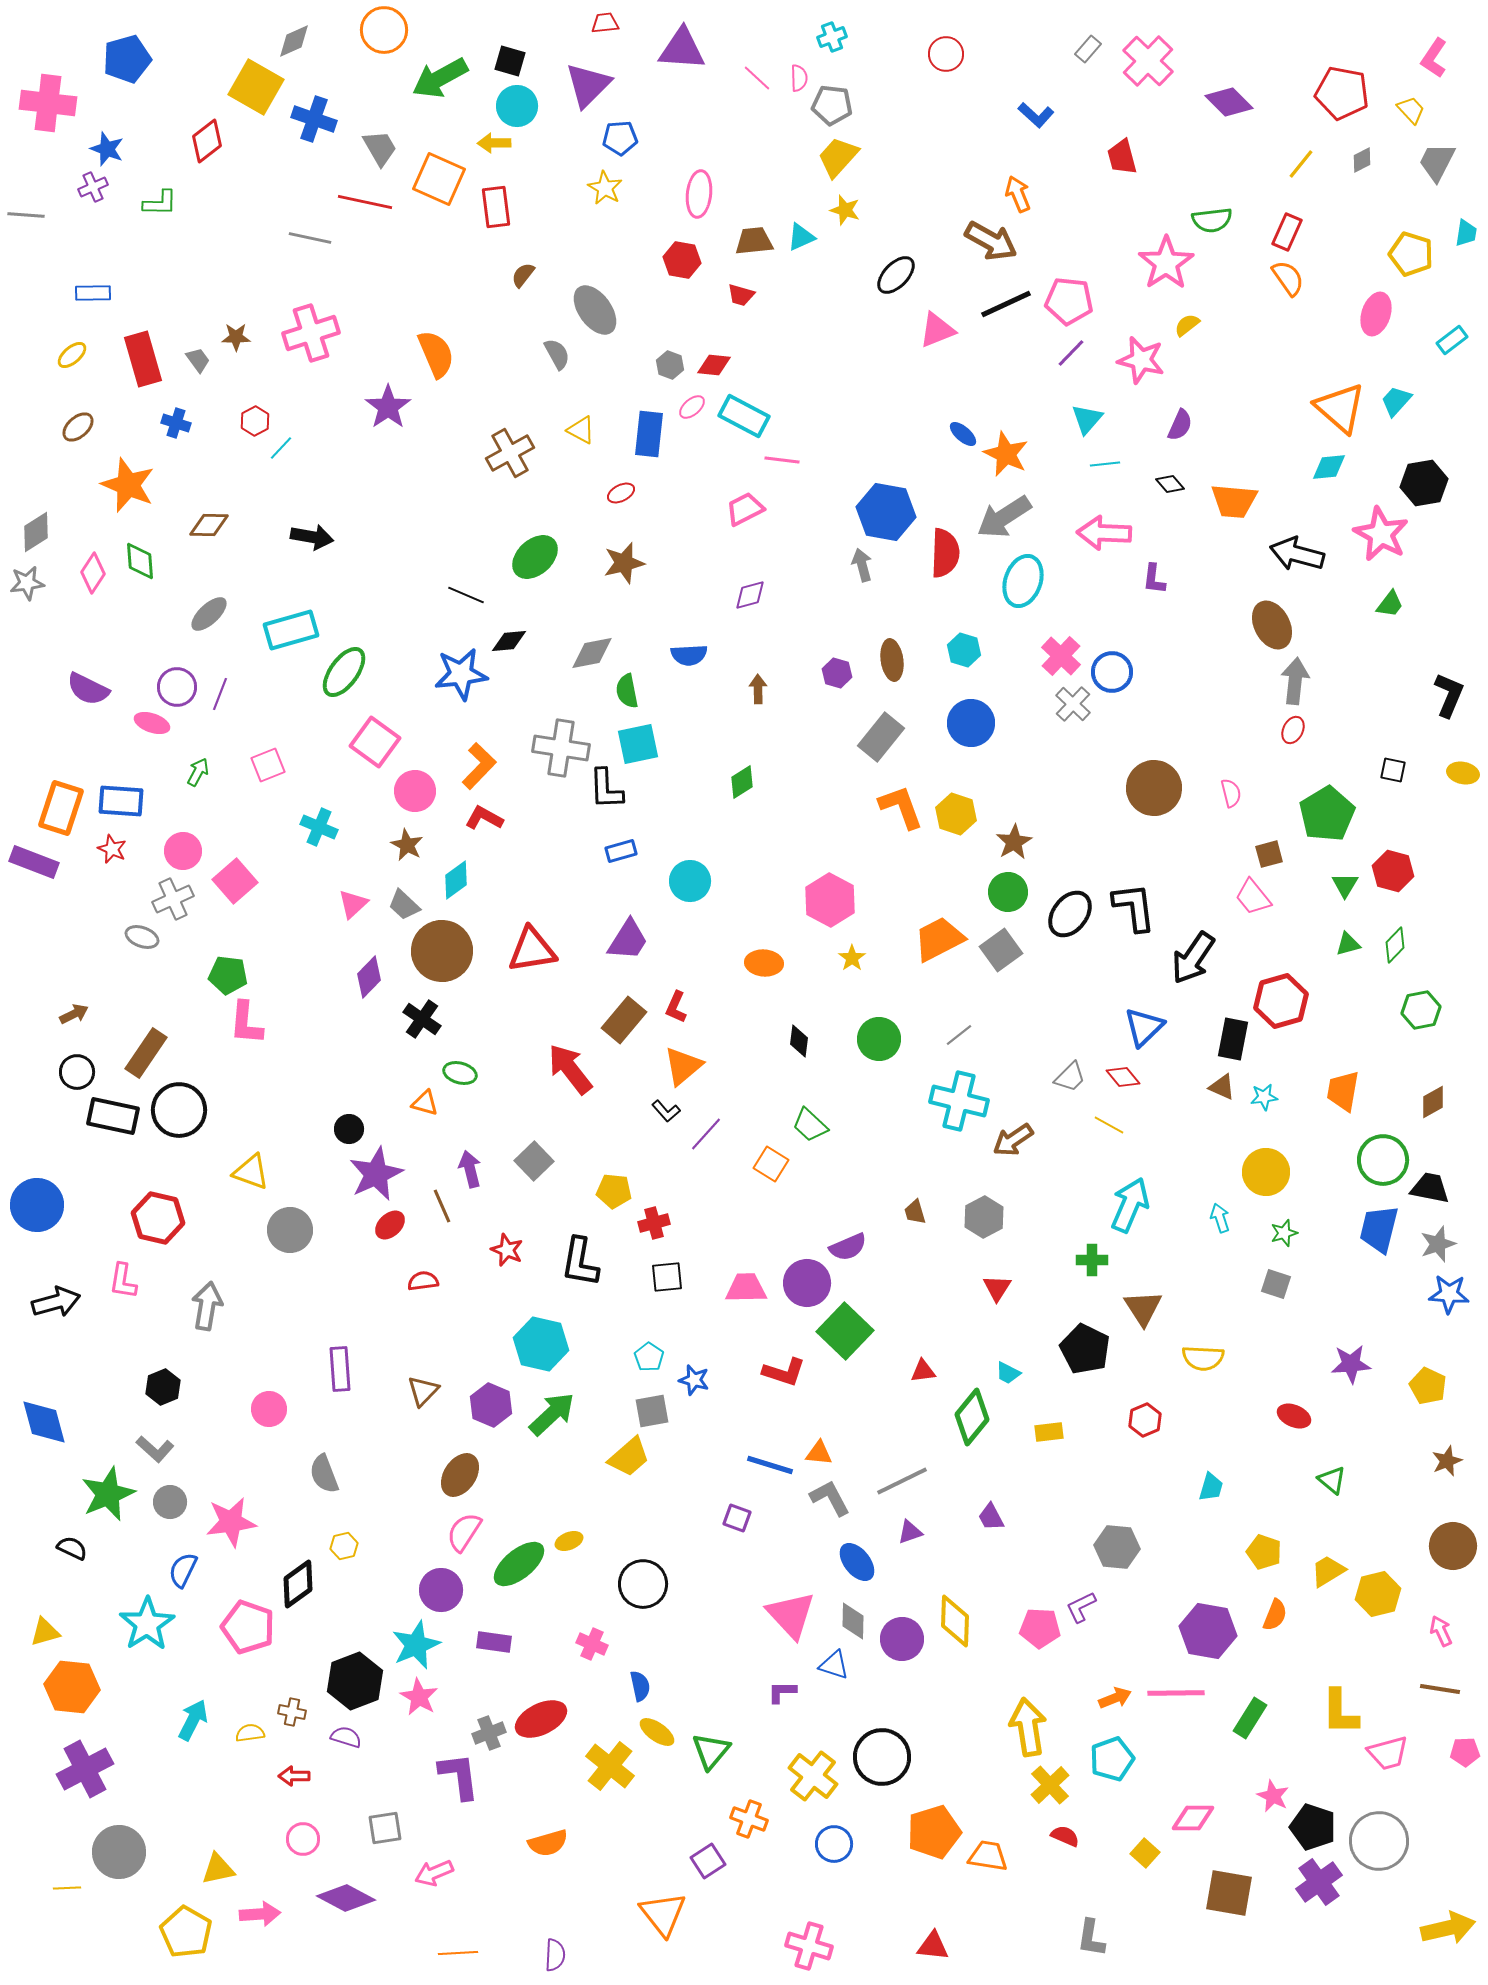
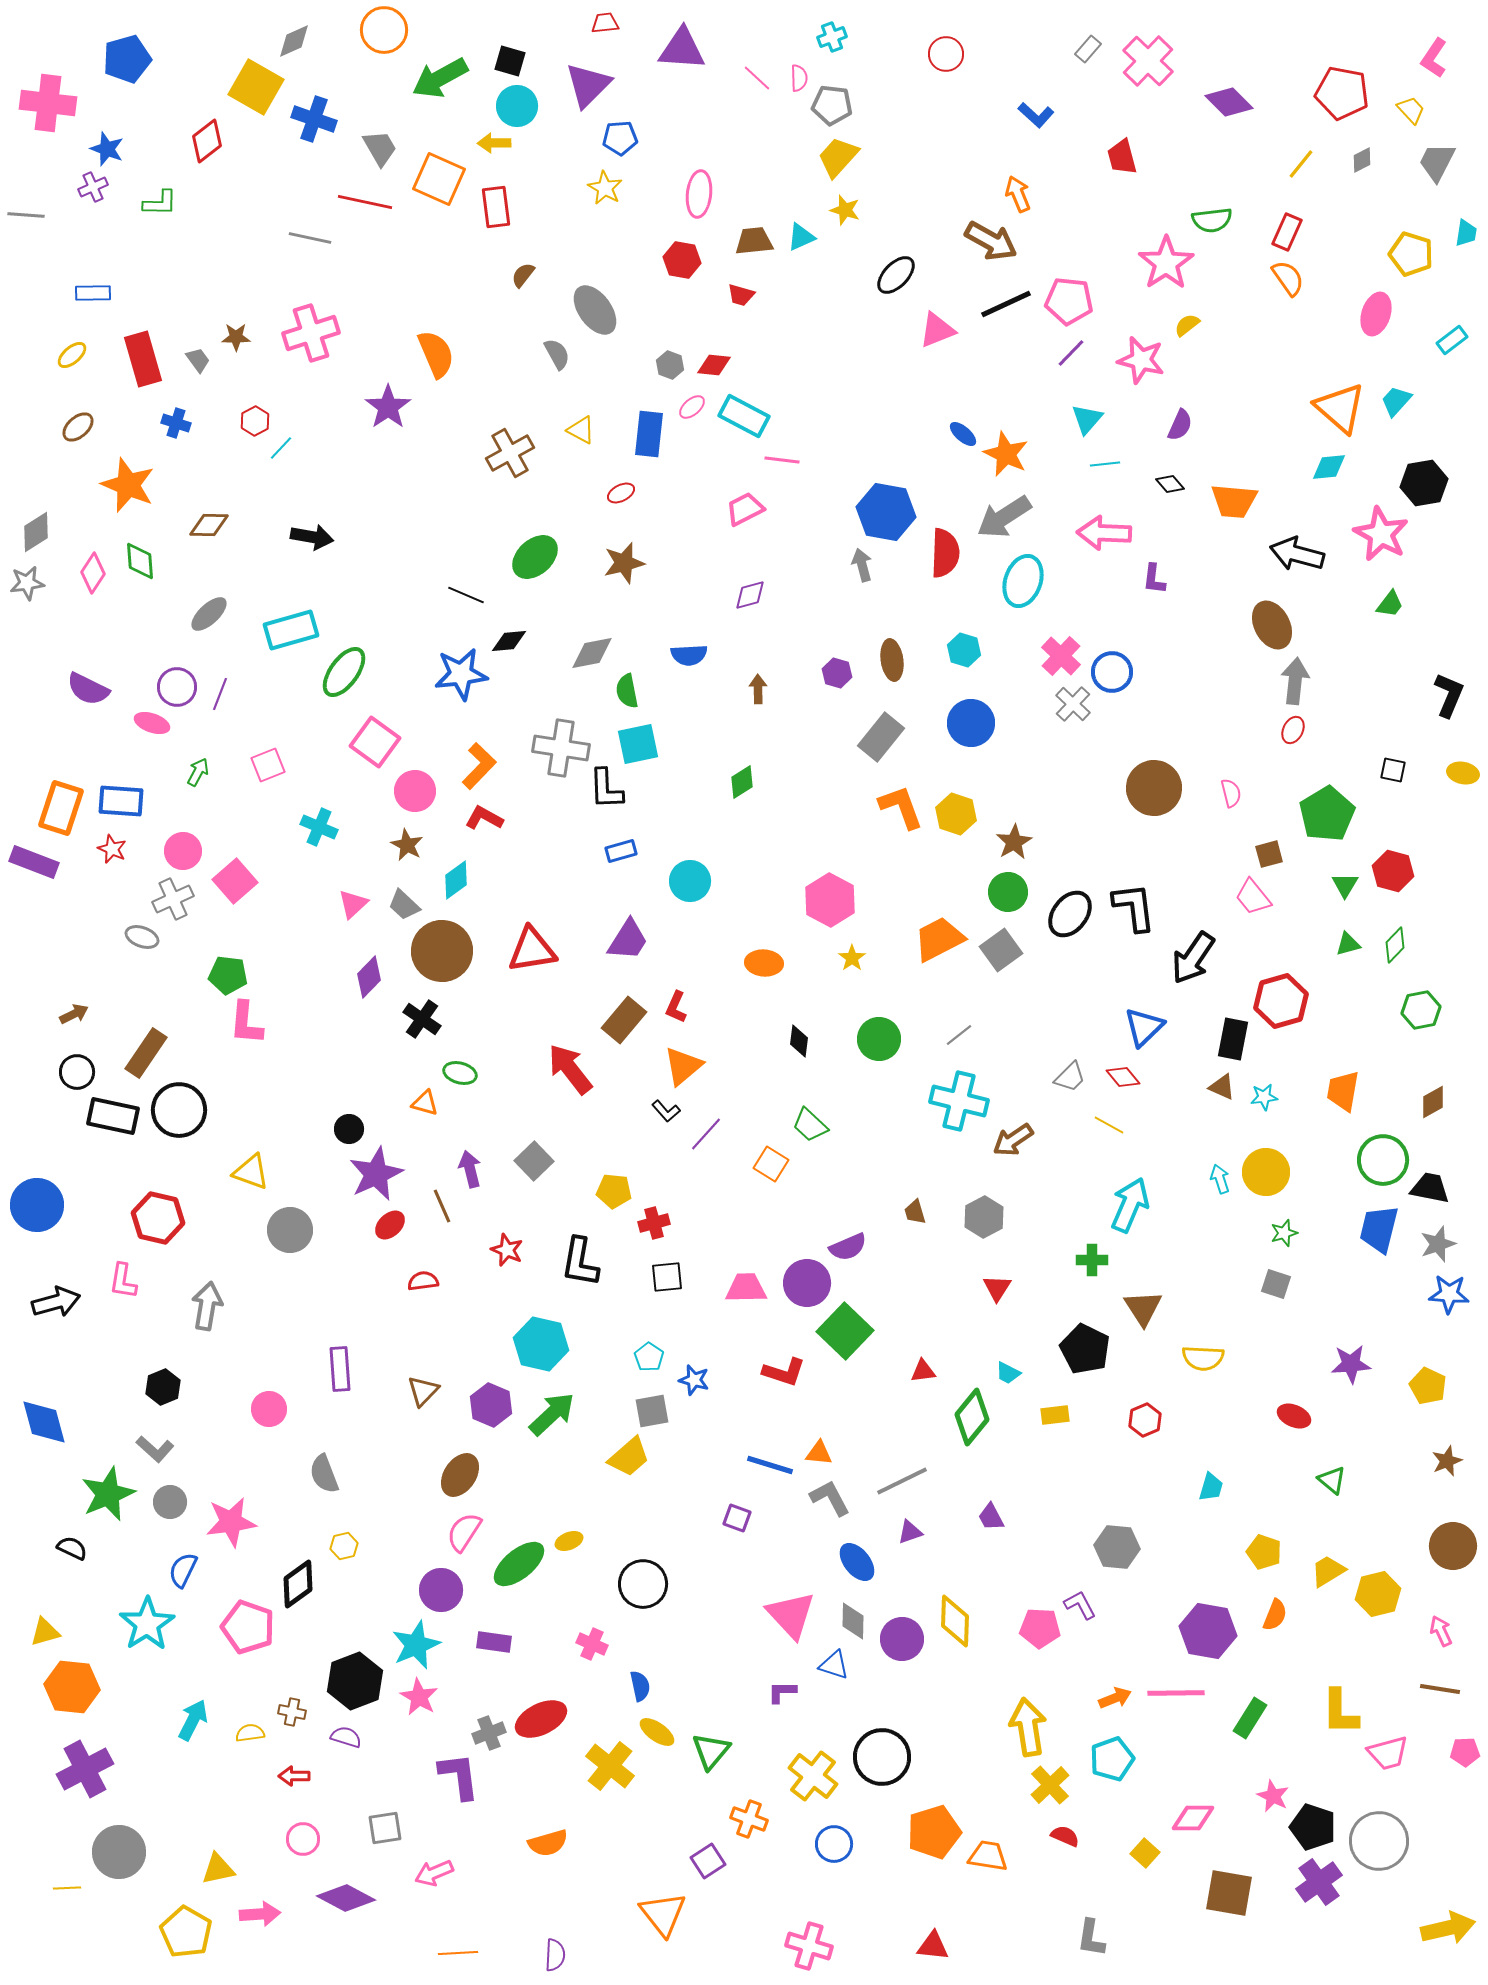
cyan arrow at (1220, 1218): moved 39 px up
yellow rectangle at (1049, 1432): moved 6 px right, 17 px up
purple L-shape at (1081, 1607): moved 1 px left, 2 px up; rotated 88 degrees clockwise
